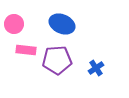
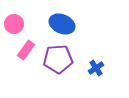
pink rectangle: rotated 60 degrees counterclockwise
purple pentagon: moved 1 px right, 1 px up
